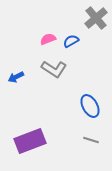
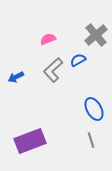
gray cross: moved 17 px down
blue semicircle: moved 7 px right, 19 px down
gray L-shape: moved 1 px left, 1 px down; rotated 105 degrees clockwise
blue ellipse: moved 4 px right, 3 px down
gray line: rotated 56 degrees clockwise
